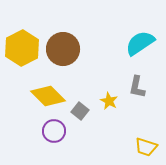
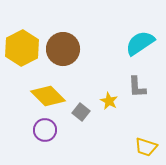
gray L-shape: rotated 15 degrees counterclockwise
gray square: moved 1 px right, 1 px down
purple circle: moved 9 px left, 1 px up
